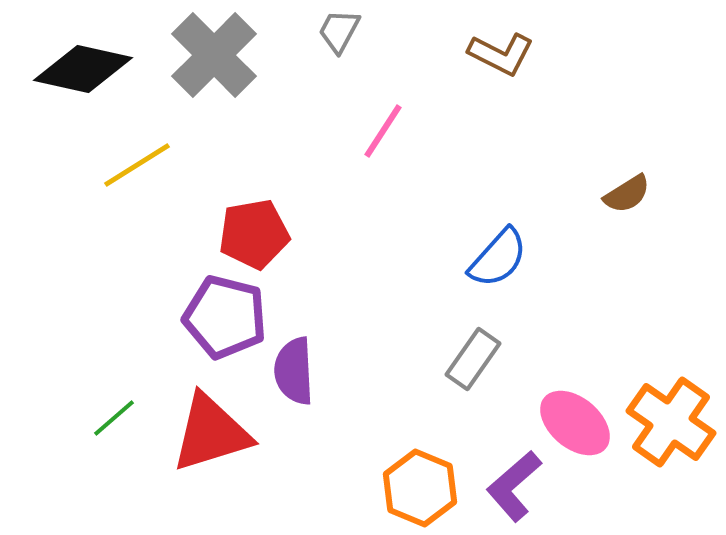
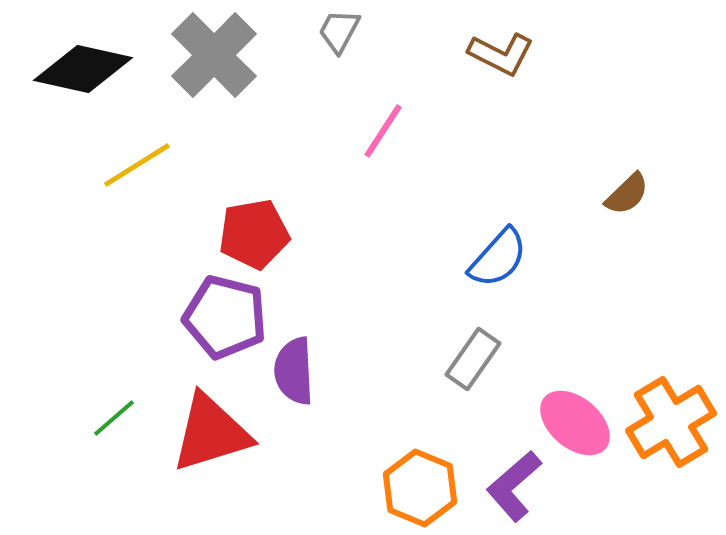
brown semicircle: rotated 12 degrees counterclockwise
orange cross: rotated 24 degrees clockwise
